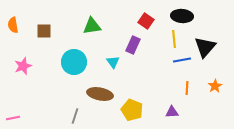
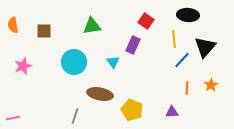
black ellipse: moved 6 px right, 1 px up
blue line: rotated 36 degrees counterclockwise
orange star: moved 4 px left, 1 px up
